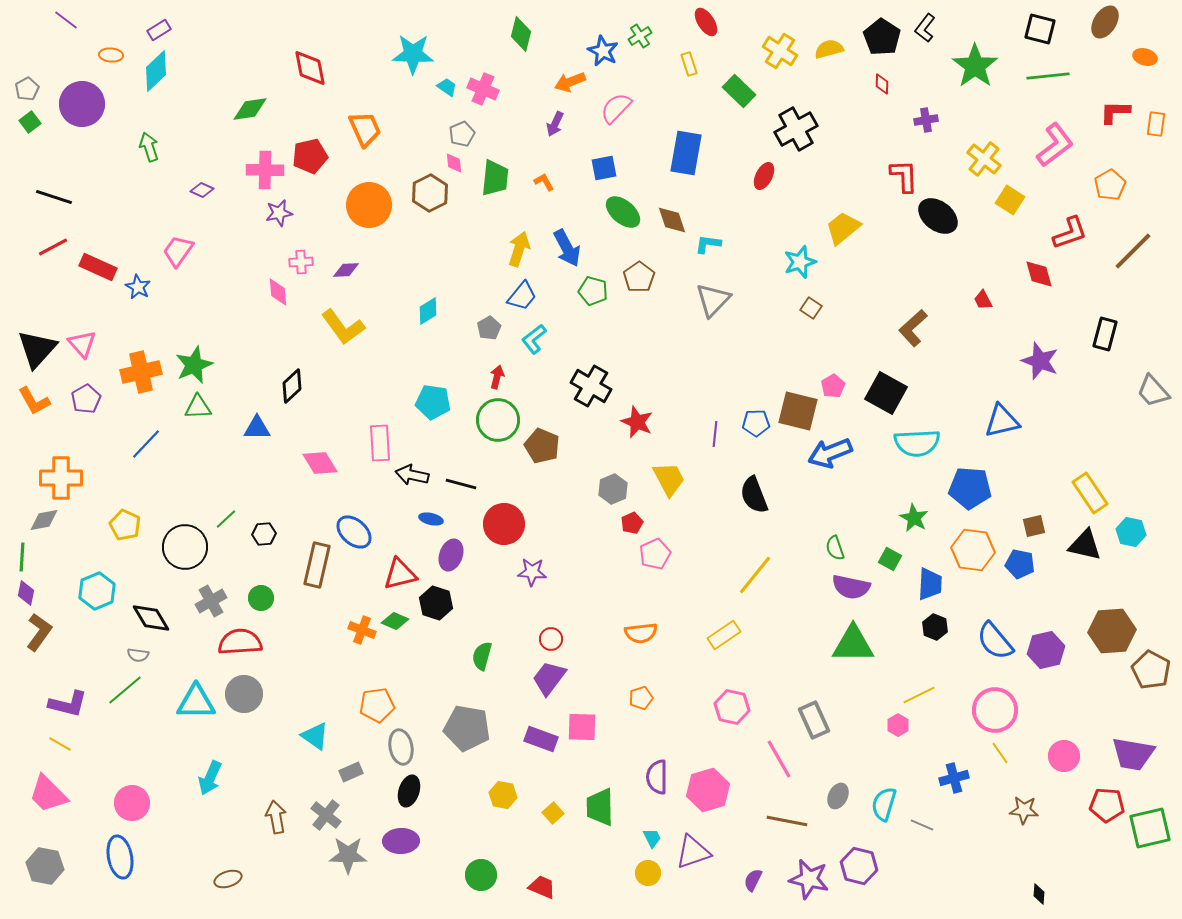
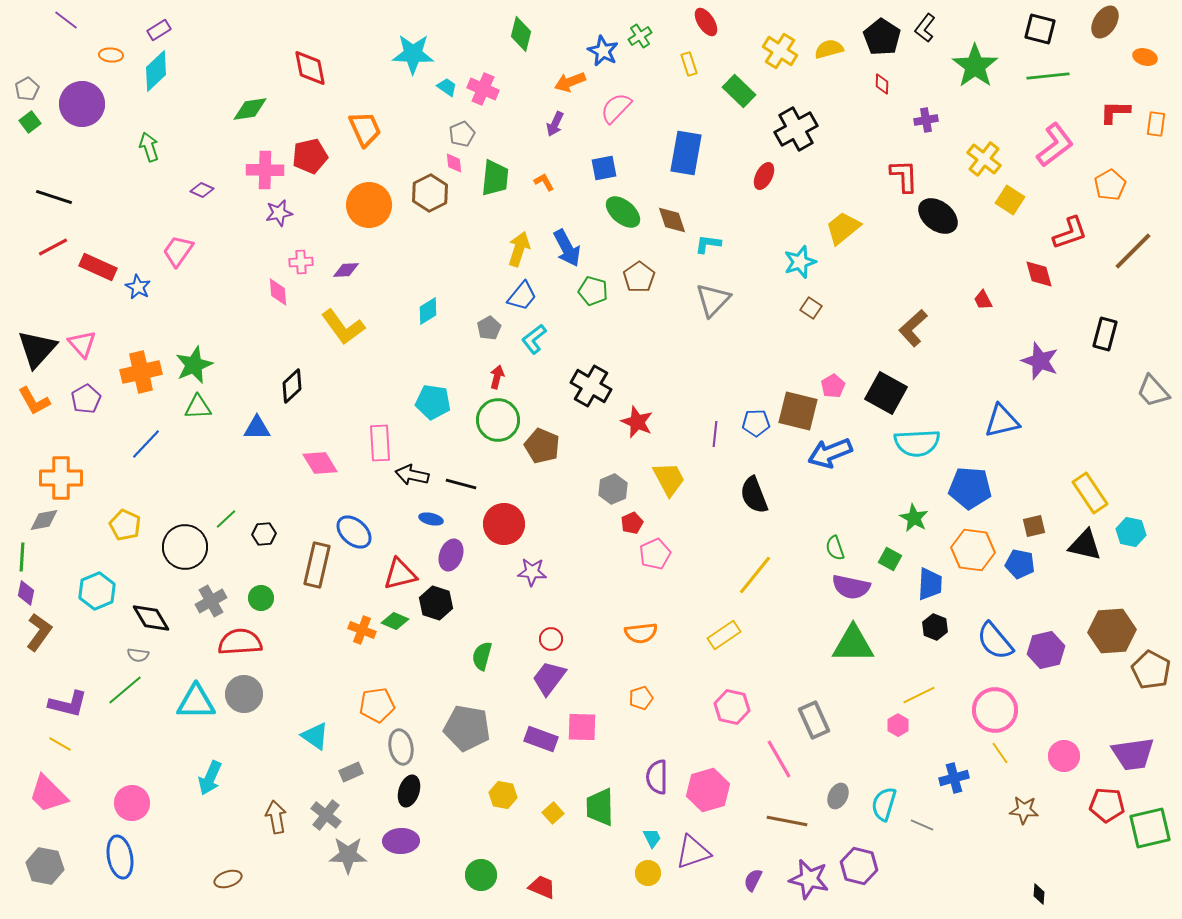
purple trapezoid at (1133, 754): rotated 18 degrees counterclockwise
